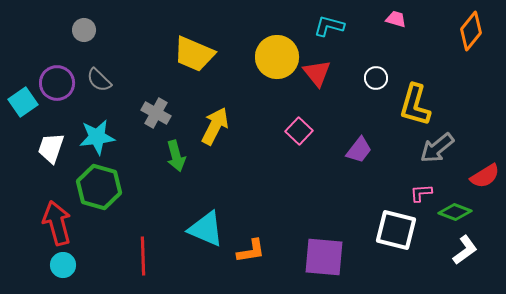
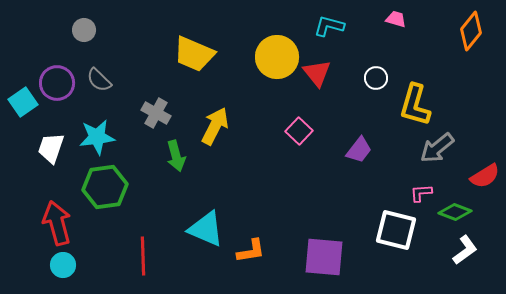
green hexagon: moved 6 px right; rotated 24 degrees counterclockwise
